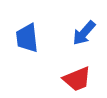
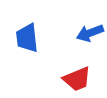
blue arrow: moved 6 px right; rotated 28 degrees clockwise
